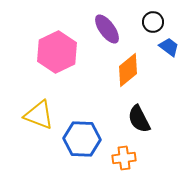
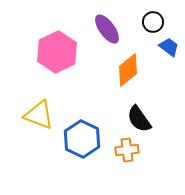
black semicircle: rotated 8 degrees counterclockwise
blue hexagon: rotated 24 degrees clockwise
orange cross: moved 3 px right, 8 px up
